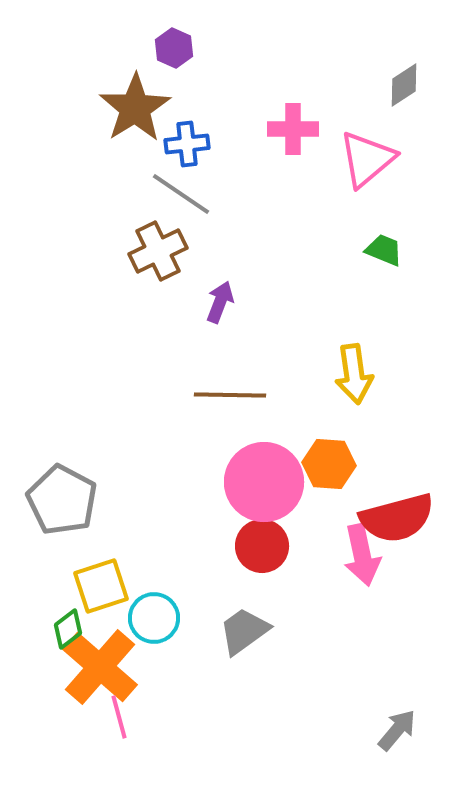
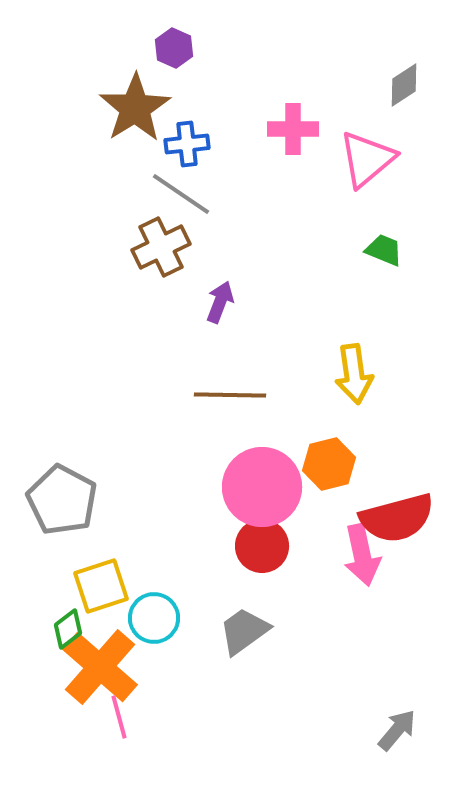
brown cross: moved 3 px right, 4 px up
orange hexagon: rotated 18 degrees counterclockwise
pink circle: moved 2 px left, 5 px down
